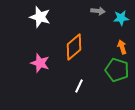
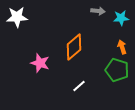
white star: moved 23 px left; rotated 20 degrees counterclockwise
white line: rotated 24 degrees clockwise
